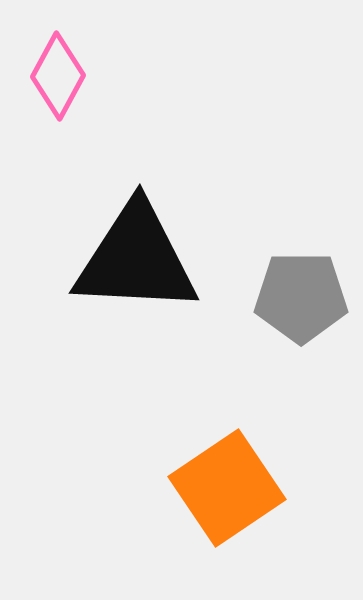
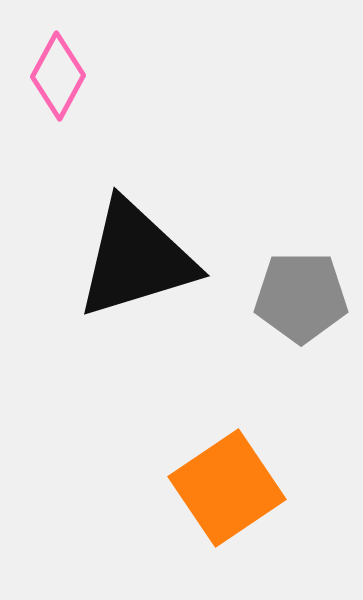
black triangle: rotated 20 degrees counterclockwise
